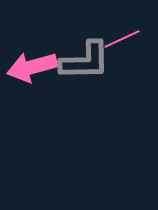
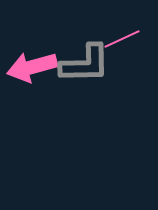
gray L-shape: moved 3 px down
